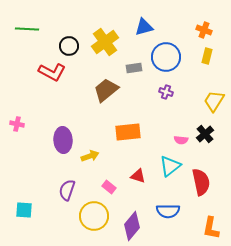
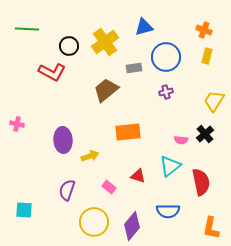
purple cross: rotated 32 degrees counterclockwise
yellow circle: moved 6 px down
